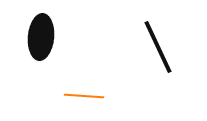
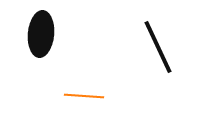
black ellipse: moved 3 px up
